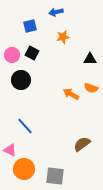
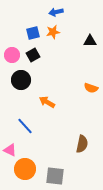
blue square: moved 3 px right, 7 px down
orange star: moved 10 px left, 5 px up
black square: moved 1 px right, 2 px down; rotated 32 degrees clockwise
black triangle: moved 18 px up
orange arrow: moved 24 px left, 8 px down
brown semicircle: rotated 138 degrees clockwise
orange circle: moved 1 px right
